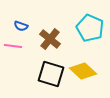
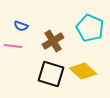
brown cross: moved 3 px right, 2 px down; rotated 20 degrees clockwise
